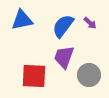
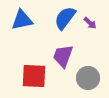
blue semicircle: moved 2 px right, 8 px up
purple trapezoid: moved 1 px left, 1 px up
gray circle: moved 1 px left, 3 px down
